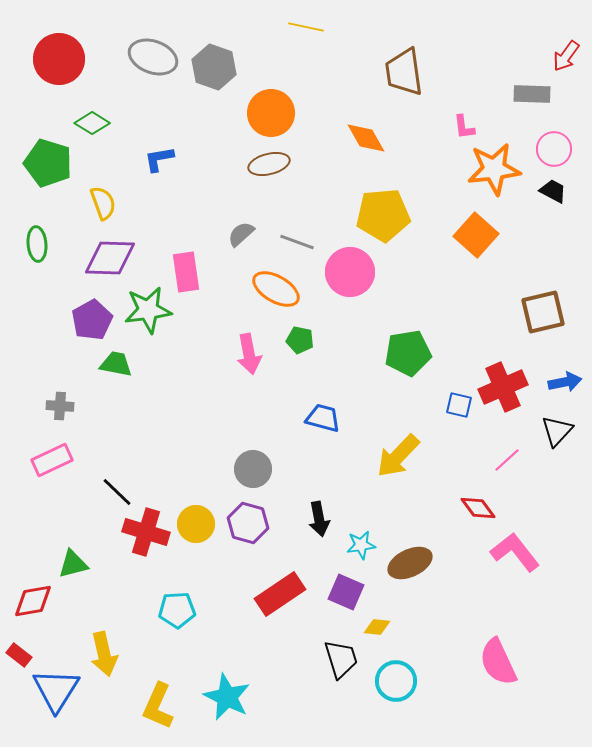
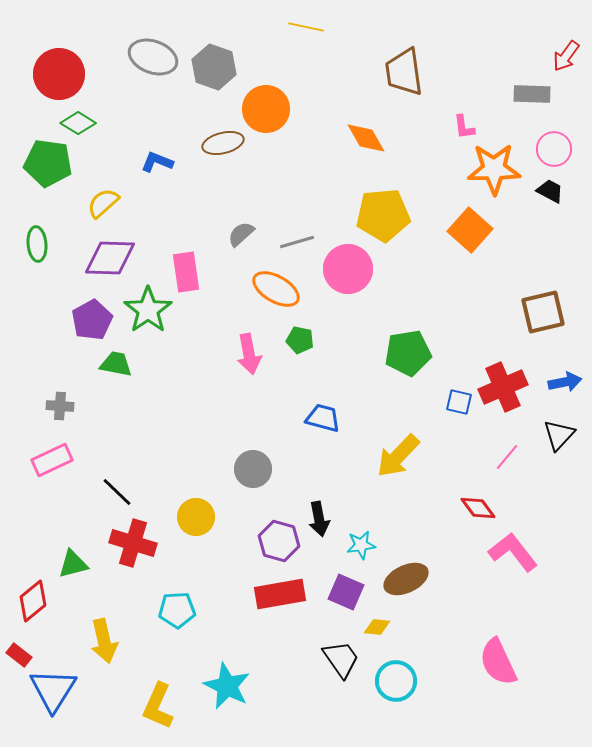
red circle at (59, 59): moved 15 px down
orange circle at (271, 113): moved 5 px left, 4 px up
green diamond at (92, 123): moved 14 px left
blue L-shape at (159, 159): moved 2 px left, 3 px down; rotated 32 degrees clockwise
green pentagon at (48, 163): rotated 9 degrees counterclockwise
brown ellipse at (269, 164): moved 46 px left, 21 px up
orange star at (494, 169): rotated 6 degrees clockwise
black trapezoid at (553, 191): moved 3 px left
yellow semicircle at (103, 203): rotated 112 degrees counterclockwise
orange square at (476, 235): moved 6 px left, 5 px up
gray line at (297, 242): rotated 36 degrees counterclockwise
pink circle at (350, 272): moved 2 px left, 3 px up
green star at (148, 310): rotated 27 degrees counterclockwise
blue square at (459, 405): moved 3 px up
black triangle at (557, 431): moved 2 px right, 4 px down
pink line at (507, 460): moved 3 px up; rotated 8 degrees counterclockwise
purple hexagon at (248, 523): moved 31 px right, 18 px down
yellow circle at (196, 524): moved 7 px up
red cross at (146, 532): moved 13 px left, 11 px down
pink L-shape at (515, 552): moved 2 px left
brown ellipse at (410, 563): moved 4 px left, 16 px down
red rectangle at (280, 594): rotated 24 degrees clockwise
red diamond at (33, 601): rotated 30 degrees counterclockwise
yellow arrow at (104, 654): moved 13 px up
black trapezoid at (341, 659): rotated 18 degrees counterclockwise
blue triangle at (56, 690): moved 3 px left
cyan star at (227, 697): moved 11 px up
